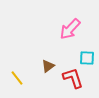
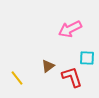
pink arrow: rotated 20 degrees clockwise
red L-shape: moved 1 px left, 1 px up
